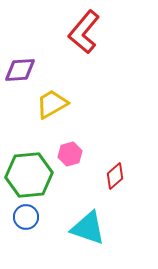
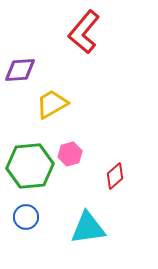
green hexagon: moved 1 px right, 9 px up
cyan triangle: rotated 27 degrees counterclockwise
